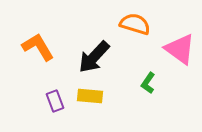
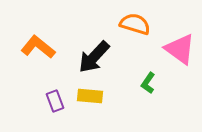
orange L-shape: rotated 20 degrees counterclockwise
